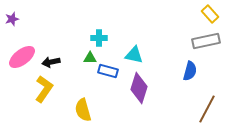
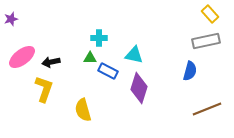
purple star: moved 1 px left
blue rectangle: rotated 12 degrees clockwise
yellow L-shape: rotated 16 degrees counterclockwise
brown line: rotated 40 degrees clockwise
